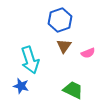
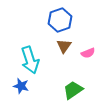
green trapezoid: rotated 60 degrees counterclockwise
